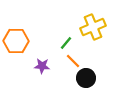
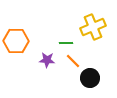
green line: rotated 48 degrees clockwise
purple star: moved 5 px right, 6 px up
black circle: moved 4 px right
